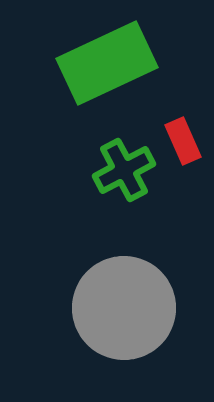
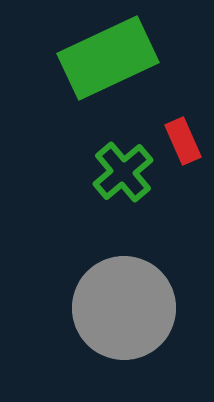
green rectangle: moved 1 px right, 5 px up
green cross: moved 1 px left, 2 px down; rotated 12 degrees counterclockwise
